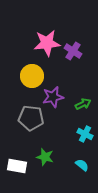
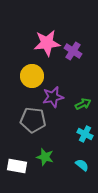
gray pentagon: moved 2 px right, 2 px down
